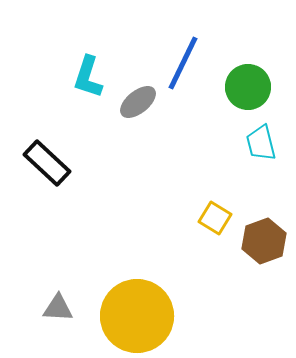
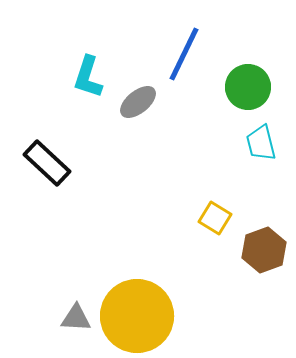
blue line: moved 1 px right, 9 px up
brown hexagon: moved 9 px down
gray triangle: moved 18 px right, 10 px down
